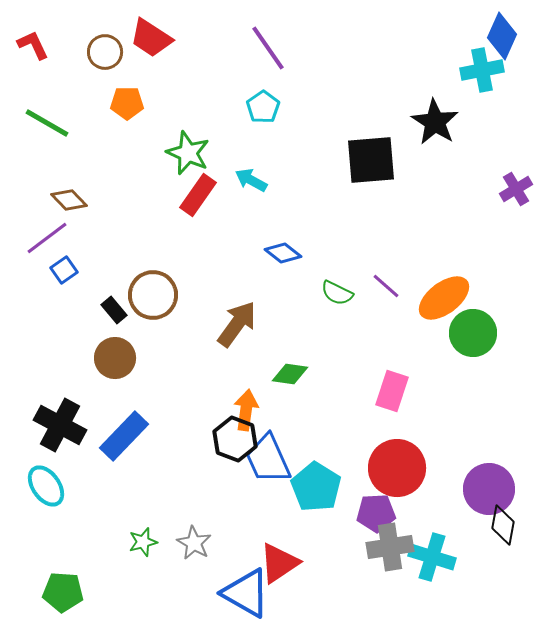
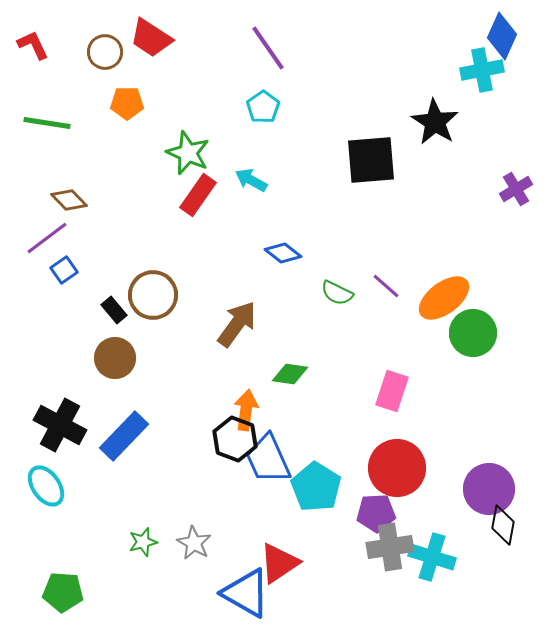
green line at (47, 123): rotated 21 degrees counterclockwise
